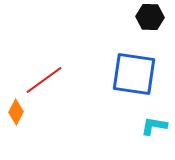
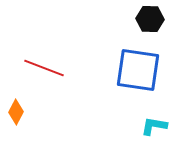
black hexagon: moved 2 px down
blue square: moved 4 px right, 4 px up
red line: moved 12 px up; rotated 57 degrees clockwise
